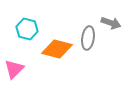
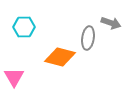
cyan hexagon: moved 3 px left, 2 px up; rotated 15 degrees counterclockwise
orange diamond: moved 3 px right, 8 px down
pink triangle: moved 8 px down; rotated 15 degrees counterclockwise
